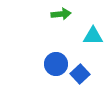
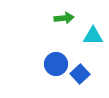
green arrow: moved 3 px right, 4 px down
